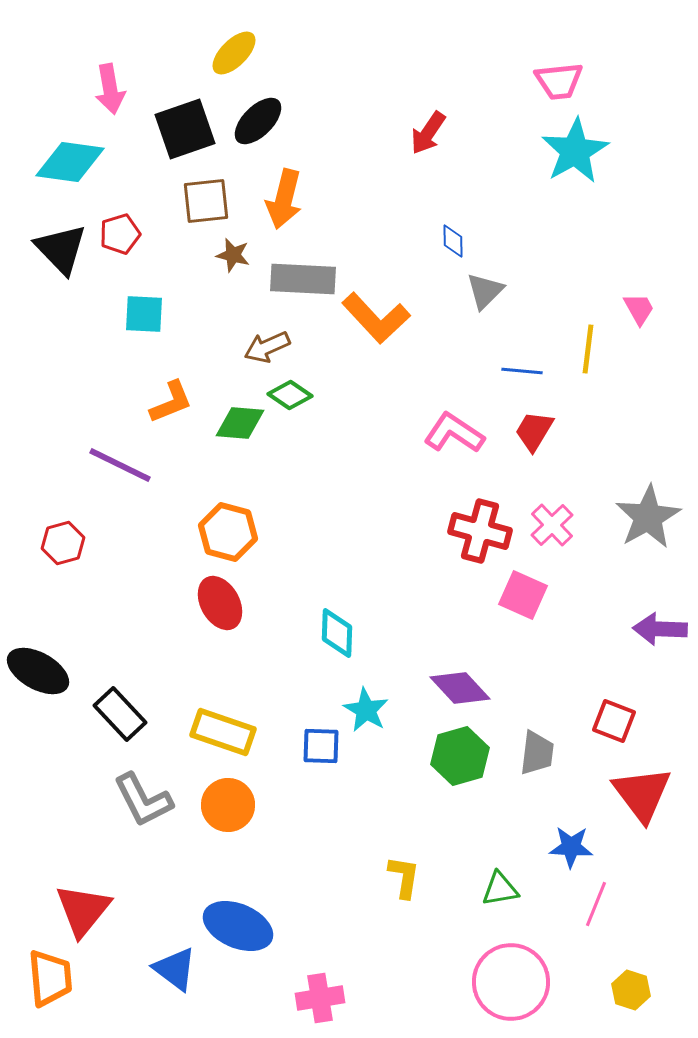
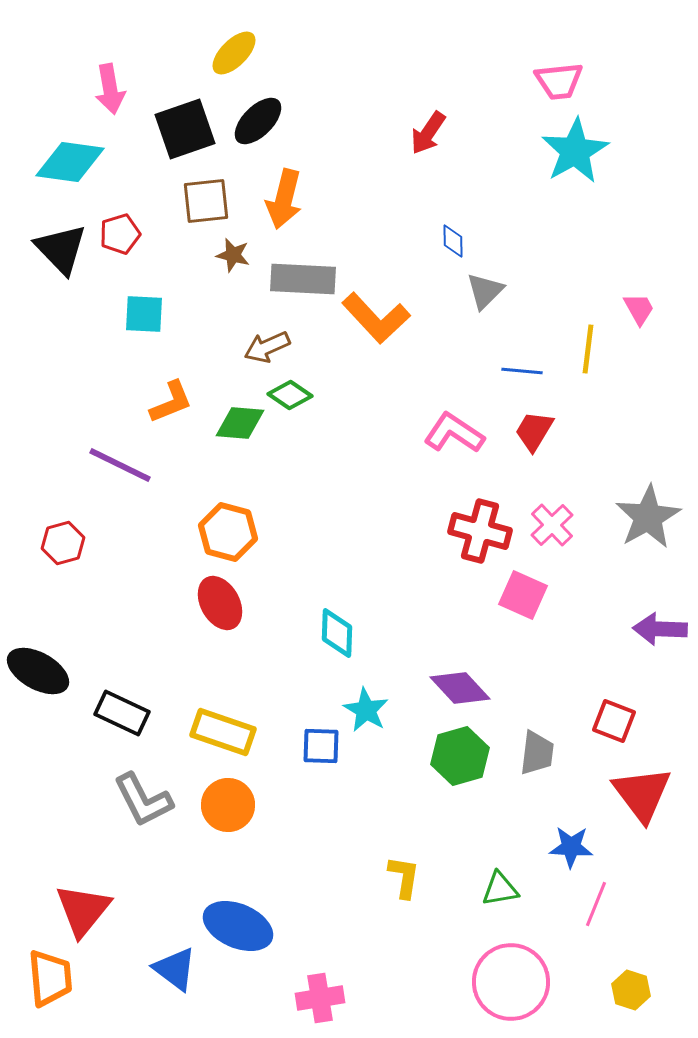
black rectangle at (120, 714): moved 2 px right, 1 px up; rotated 22 degrees counterclockwise
